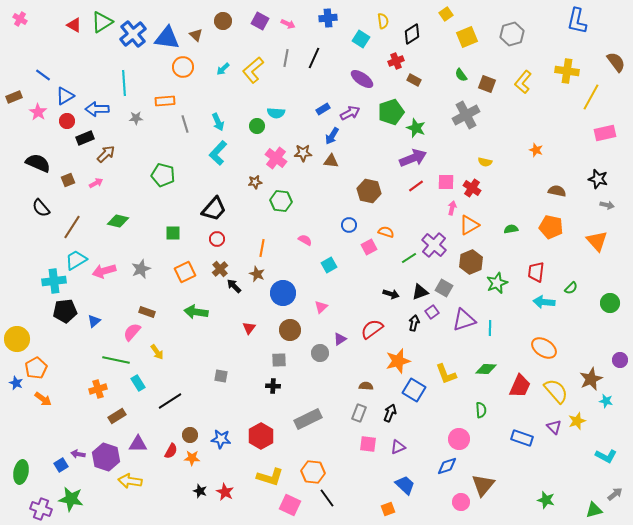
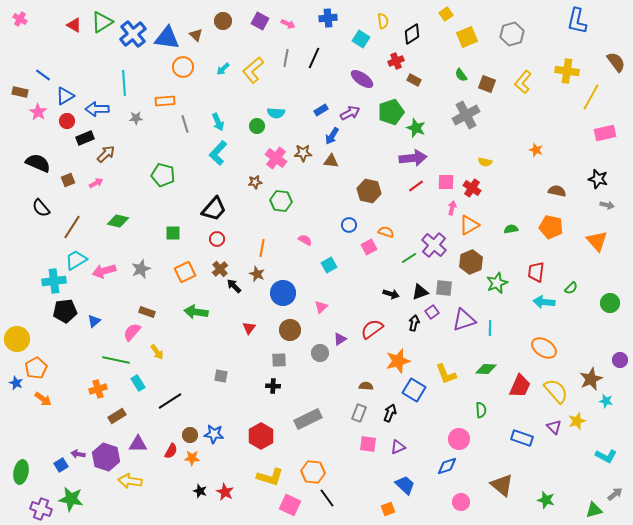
brown rectangle at (14, 97): moved 6 px right, 5 px up; rotated 35 degrees clockwise
blue rectangle at (323, 109): moved 2 px left, 1 px down
purple arrow at (413, 158): rotated 16 degrees clockwise
gray square at (444, 288): rotated 24 degrees counterclockwise
blue star at (221, 439): moved 7 px left, 5 px up
brown triangle at (483, 485): moved 19 px right; rotated 30 degrees counterclockwise
